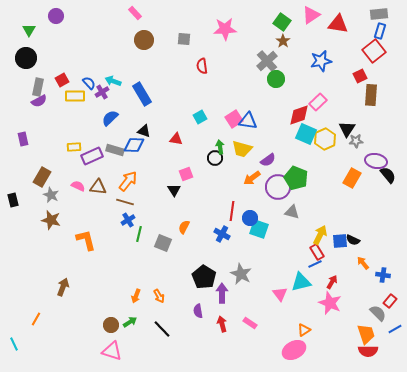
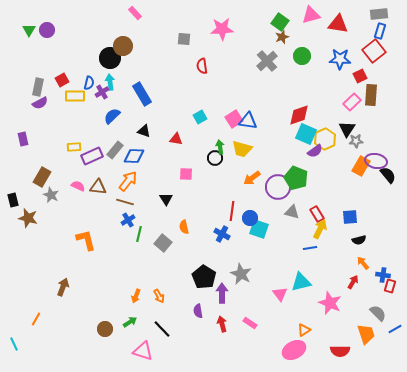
pink triangle at (311, 15): rotated 18 degrees clockwise
purple circle at (56, 16): moved 9 px left, 14 px down
green square at (282, 22): moved 2 px left
pink star at (225, 29): moved 3 px left
brown circle at (144, 40): moved 21 px left, 6 px down
brown star at (283, 41): moved 1 px left, 4 px up; rotated 16 degrees clockwise
black circle at (26, 58): moved 84 px right
blue star at (321, 61): moved 19 px right, 2 px up; rotated 15 degrees clockwise
green circle at (276, 79): moved 26 px right, 23 px up
cyan arrow at (113, 81): moved 3 px left, 1 px down; rotated 63 degrees clockwise
blue semicircle at (89, 83): rotated 56 degrees clockwise
purple semicircle at (39, 101): moved 1 px right, 2 px down
pink rectangle at (318, 102): moved 34 px right
blue semicircle at (110, 118): moved 2 px right, 2 px up
blue diamond at (134, 145): moved 11 px down
gray rectangle at (115, 150): rotated 66 degrees counterclockwise
purple semicircle at (268, 160): moved 47 px right, 9 px up
pink square at (186, 174): rotated 24 degrees clockwise
orange rectangle at (352, 178): moved 9 px right, 12 px up
black triangle at (174, 190): moved 8 px left, 9 px down
brown star at (51, 220): moved 23 px left, 2 px up
orange semicircle at (184, 227): rotated 40 degrees counterclockwise
yellow arrow at (320, 235): moved 6 px up
black semicircle at (353, 240): moved 6 px right; rotated 40 degrees counterclockwise
blue square at (340, 241): moved 10 px right, 24 px up
gray square at (163, 243): rotated 18 degrees clockwise
red rectangle at (317, 252): moved 38 px up
blue line at (315, 264): moved 5 px left, 16 px up; rotated 16 degrees clockwise
red arrow at (332, 282): moved 21 px right
red rectangle at (390, 301): moved 15 px up; rotated 24 degrees counterclockwise
brown circle at (111, 325): moved 6 px left, 4 px down
pink triangle at (112, 351): moved 31 px right
red semicircle at (368, 351): moved 28 px left
